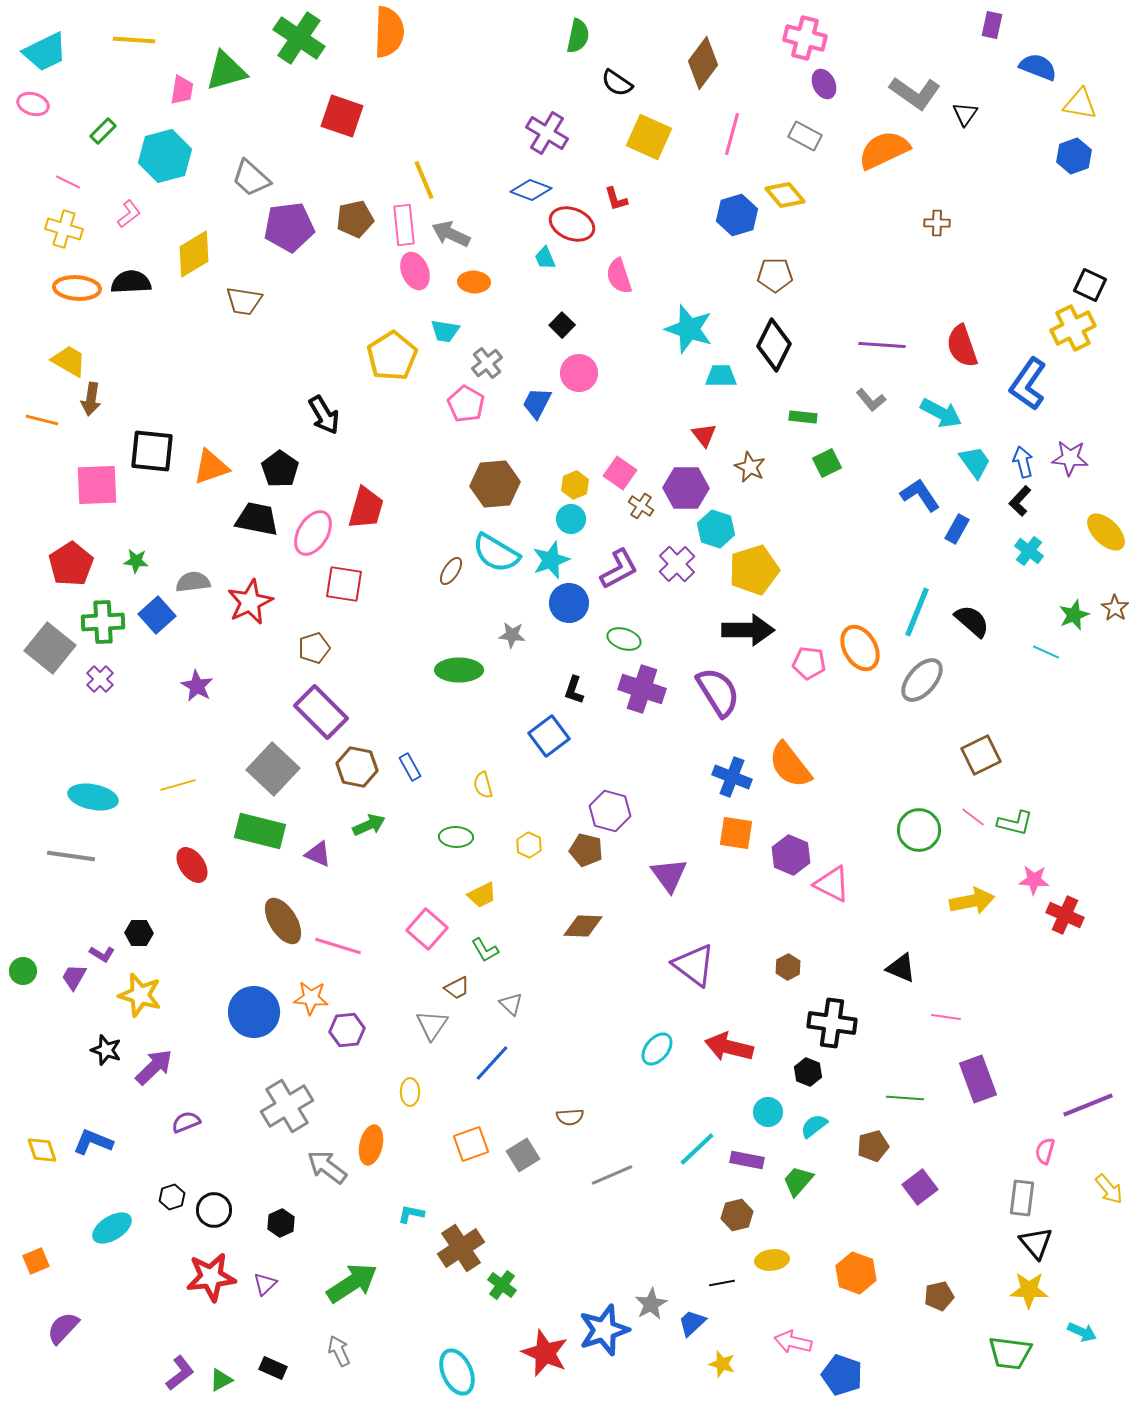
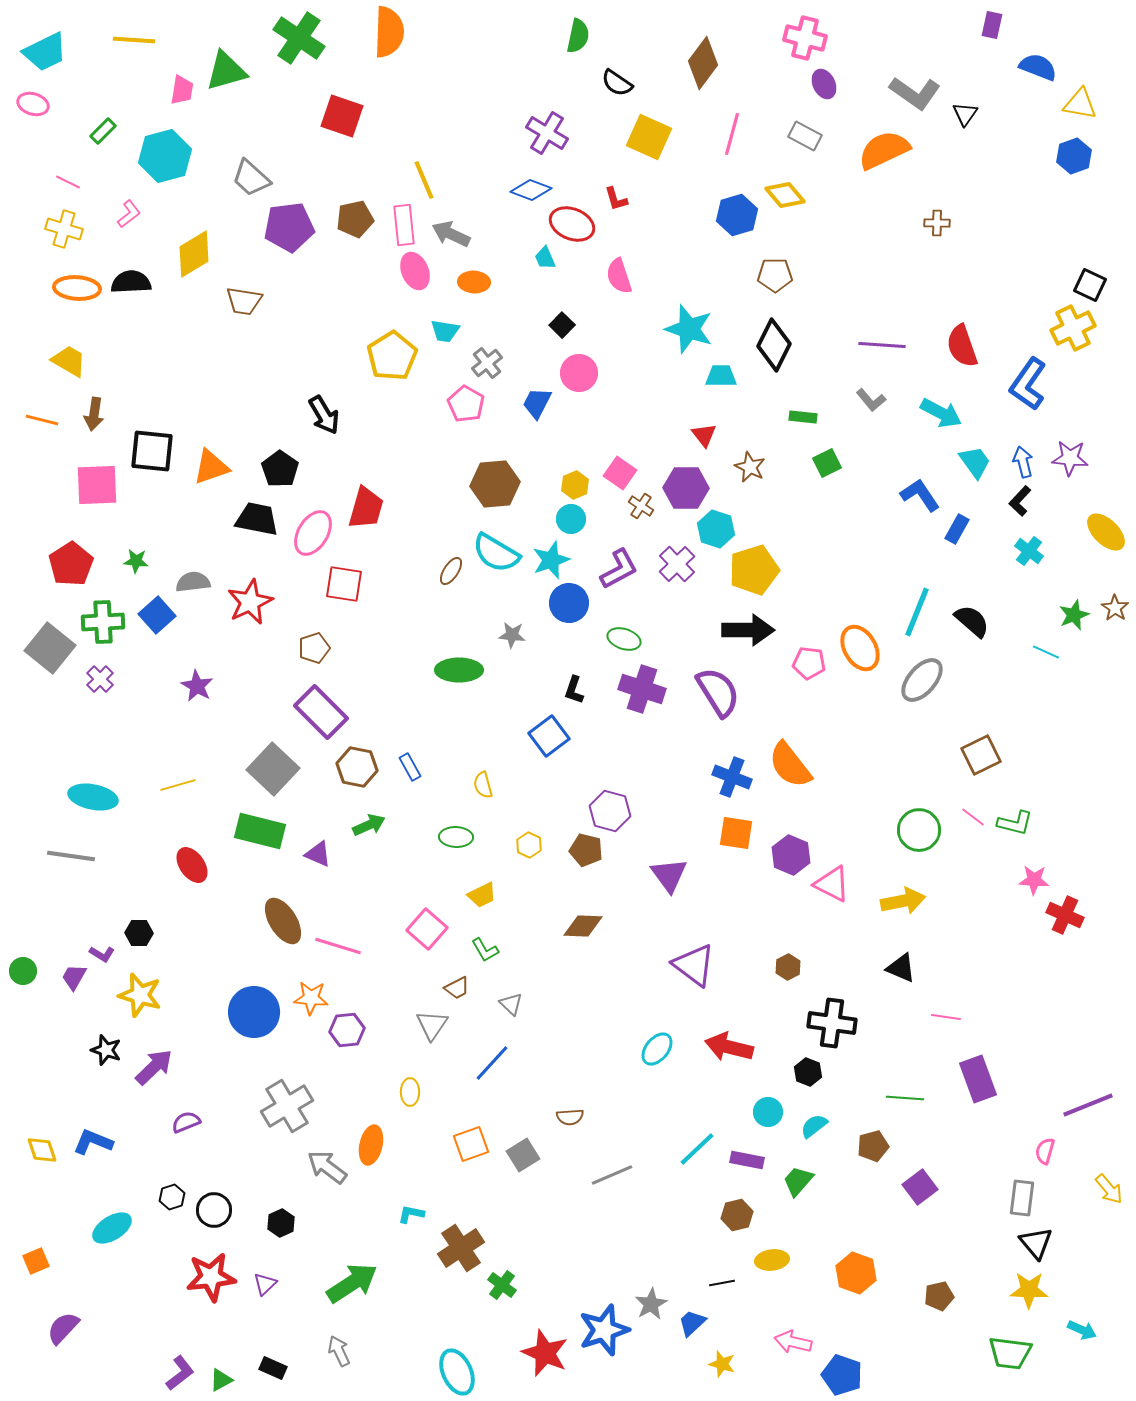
brown arrow at (91, 399): moved 3 px right, 15 px down
yellow arrow at (972, 901): moved 69 px left
cyan arrow at (1082, 1332): moved 2 px up
